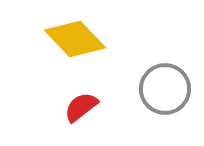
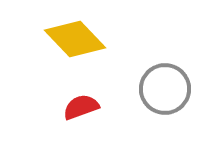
red semicircle: rotated 18 degrees clockwise
